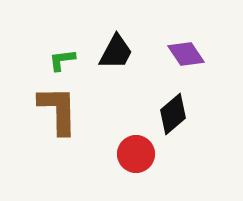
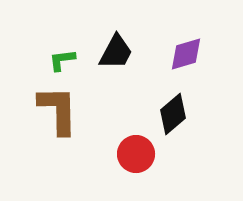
purple diamond: rotated 72 degrees counterclockwise
